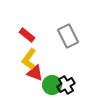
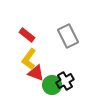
red triangle: moved 1 px right
black cross: moved 1 px left, 4 px up
